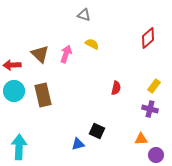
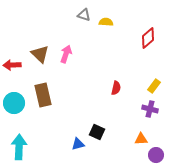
yellow semicircle: moved 14 px right, 22 px up; rotated 24 degrees counterclockwise
cyan circle: moved 12 px down
black square: moved 1 px down
